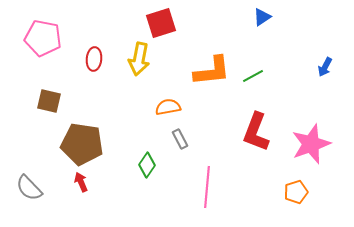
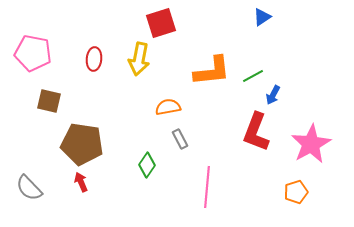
pink pentagon: moved 10 px left, 15 px down
blue arrow: moved 52 px left, 28 px down
pink star: rotated 9 degrees counterclockwise
